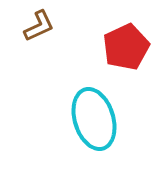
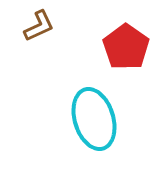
red pentagon: rotated 12 degrees counterclockwise
